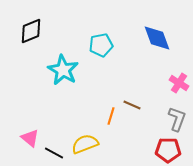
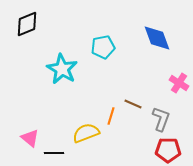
black diamond: moved 4 px left, 7 px up
cyan pentagon: moved 2 px right, 2 px down
cyan star: moved 1 px left, 1 px up
brown line: moved 1 px right, 1 px up
gray L-shape: moved 16 px left
yellow semicircle: moved 1 px right, 11 px up
black line: rotated 30 degrees counterclockwise
